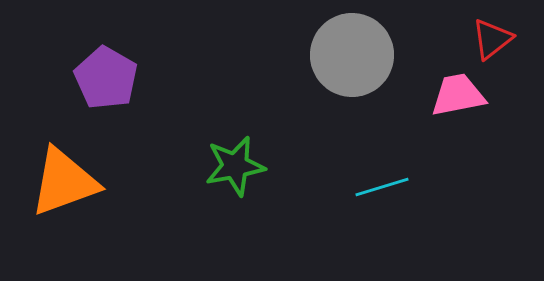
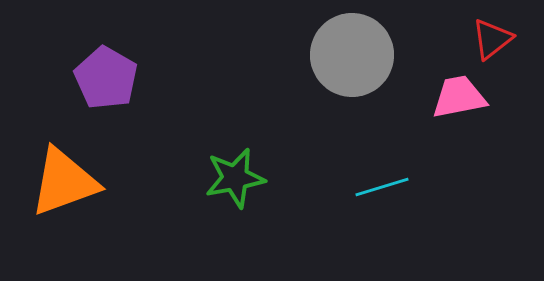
pink trapezoid: moved 1 px right, 2 px down
green star: moved 12 px down
